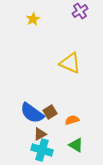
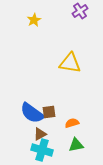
yellow star: moved 1 px right, 1 px down
yellow triangle: rotated 15 degrees counterclockwise
brown square: moved 1 px left; rotated 24 degrees clockwise
orange semicircle: moved 3 px down
green triangle: rotated 42 degrees counterclockwise
